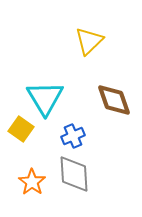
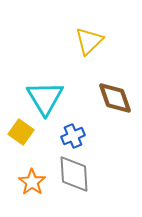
brown diamond: moved 1 px right, 2 px up
yellow square: moved 3 px down
